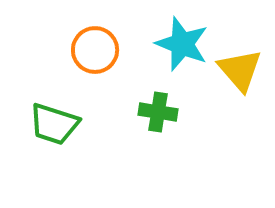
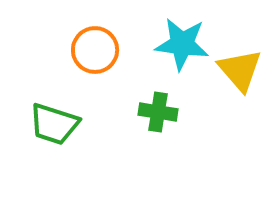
cyan star: rotated 14 degrees counterclockwise
